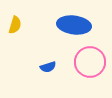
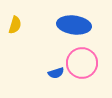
pink circle: moved 8 px left, 1 px down
blue semicircle: moved 8 px right, 6 px down
